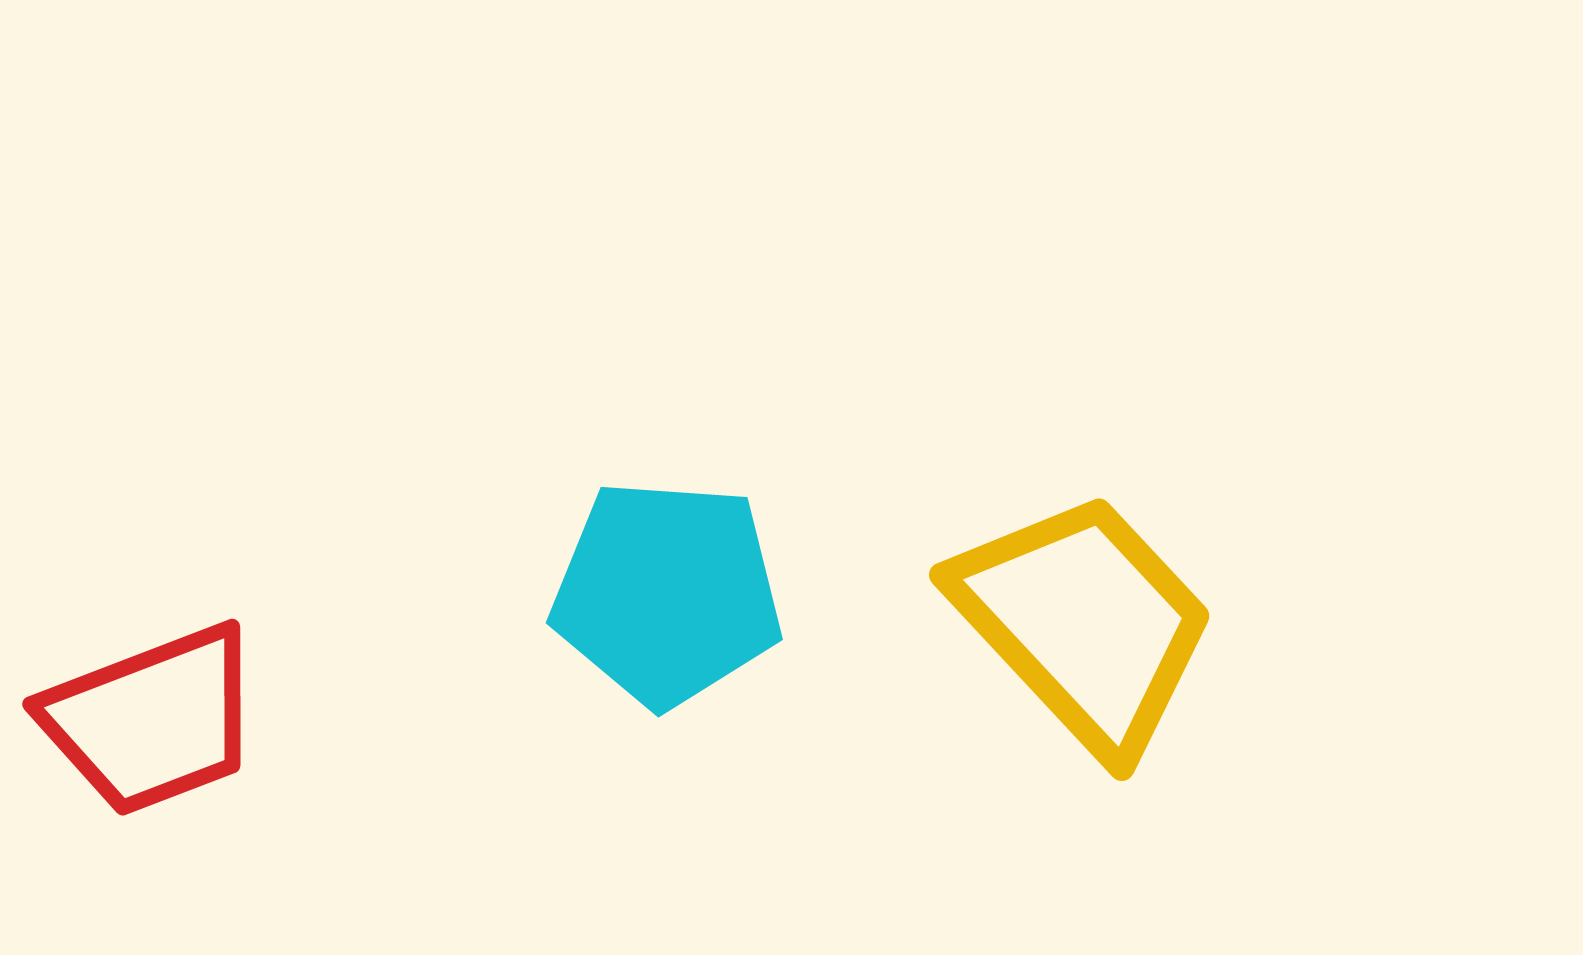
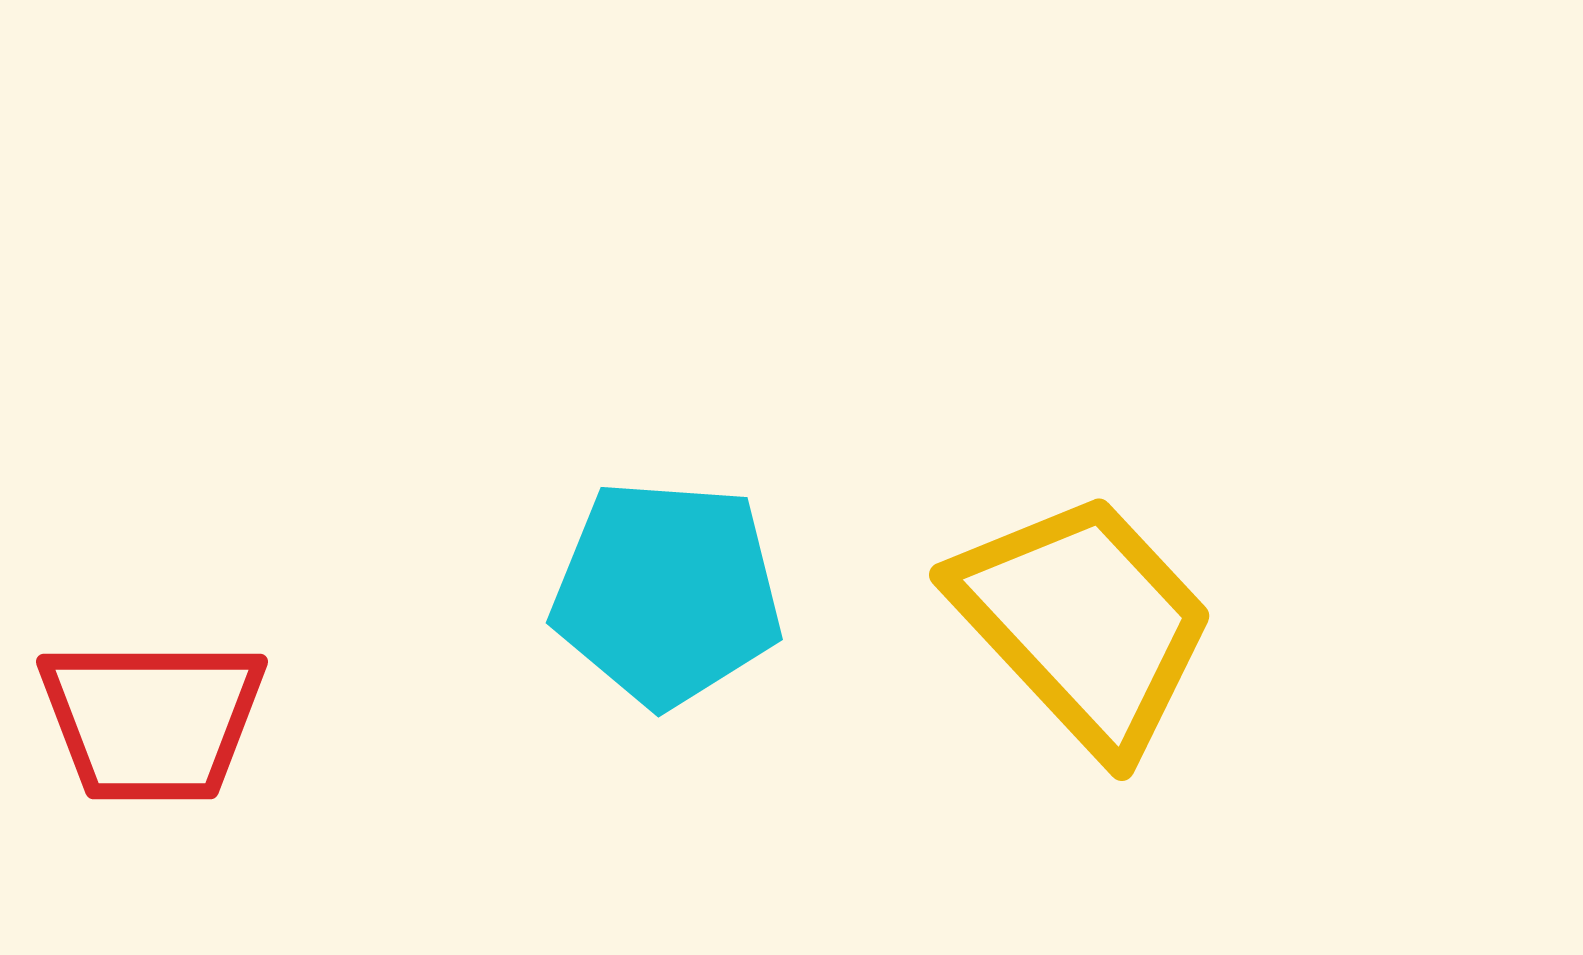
red trapezoid: rotated 21 degrees clockwise
